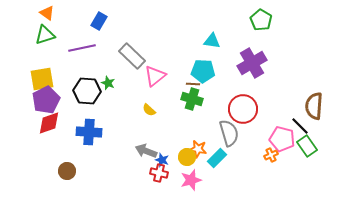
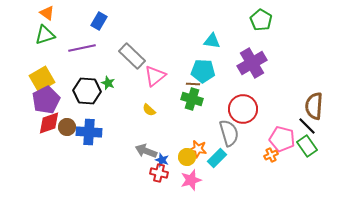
yellow square: rotated 20 degrees counterclockwise
black line: moved 7 px right
brown circle: moved 44 px up
